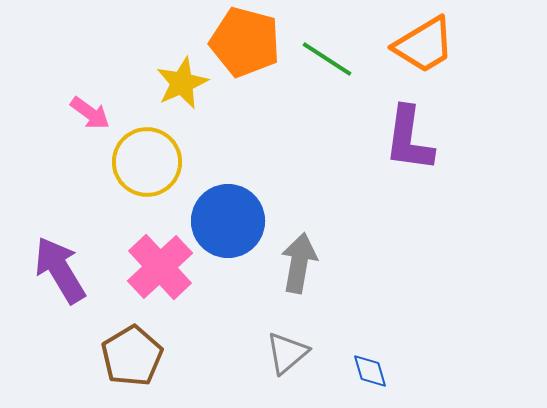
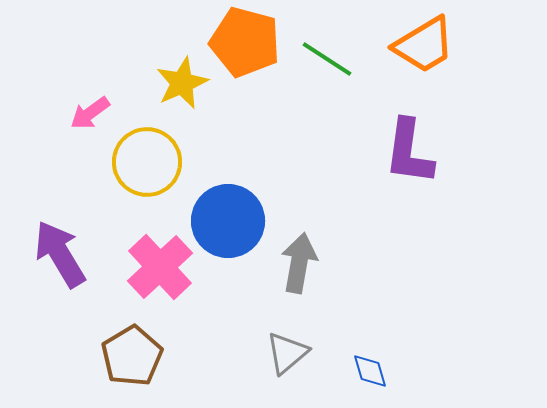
pink arrow: rotated 108 degrees clockwise
purple L-shape: moved 13 px down
purple arrow: moved 16 px up
